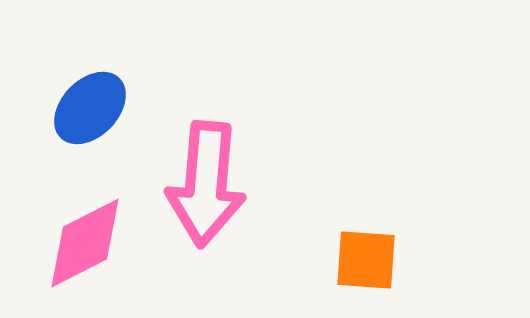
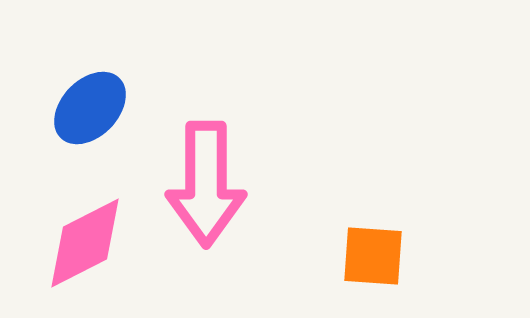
pink arrow: rotated 5 degrees counterclockwise
orange square: moved 7 px right, 4 px up
